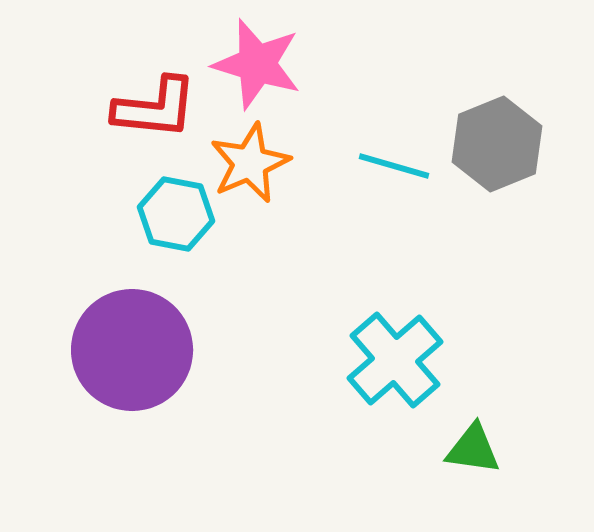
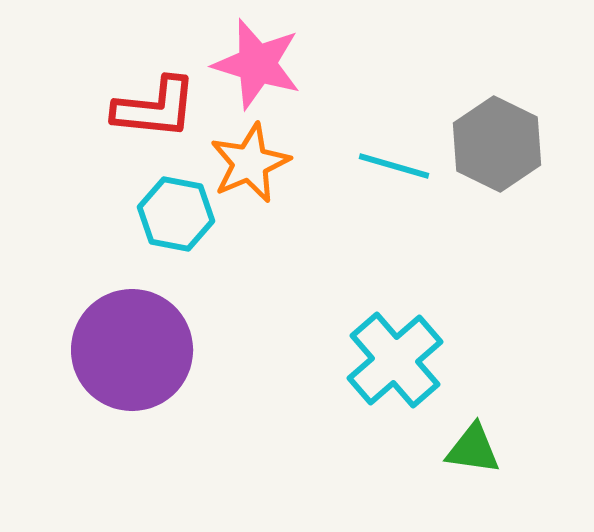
gray hexagon: rotated 12 degrees counterclockwise
